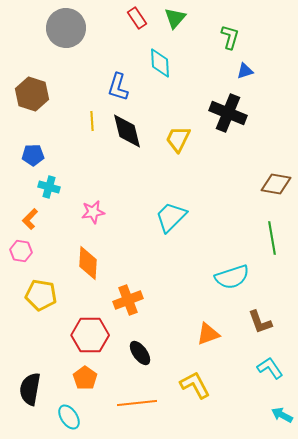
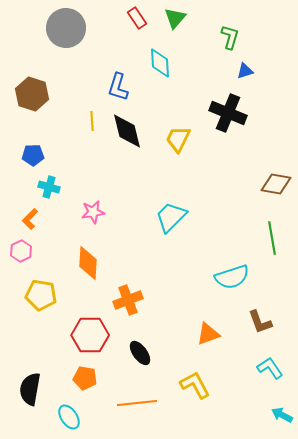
pink hexagon: rotated 25 degrees clockwise
orange pentagon: rotated 25 degrees counterclockwise
